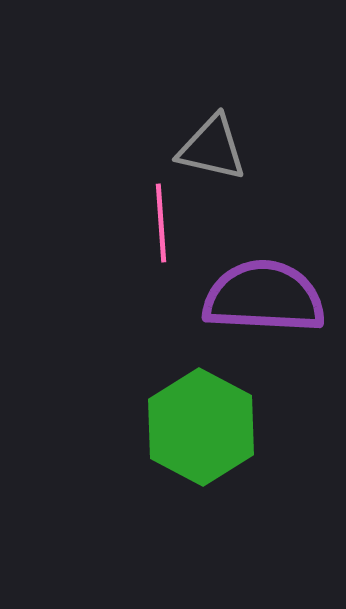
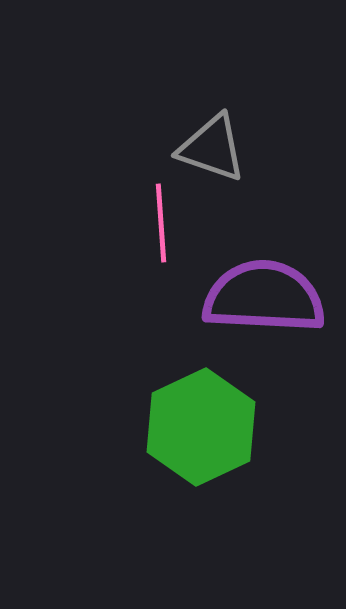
gray triangle: rotated 6 degrees clockwise
green hexagon: rotated 7 degrees clockwise
